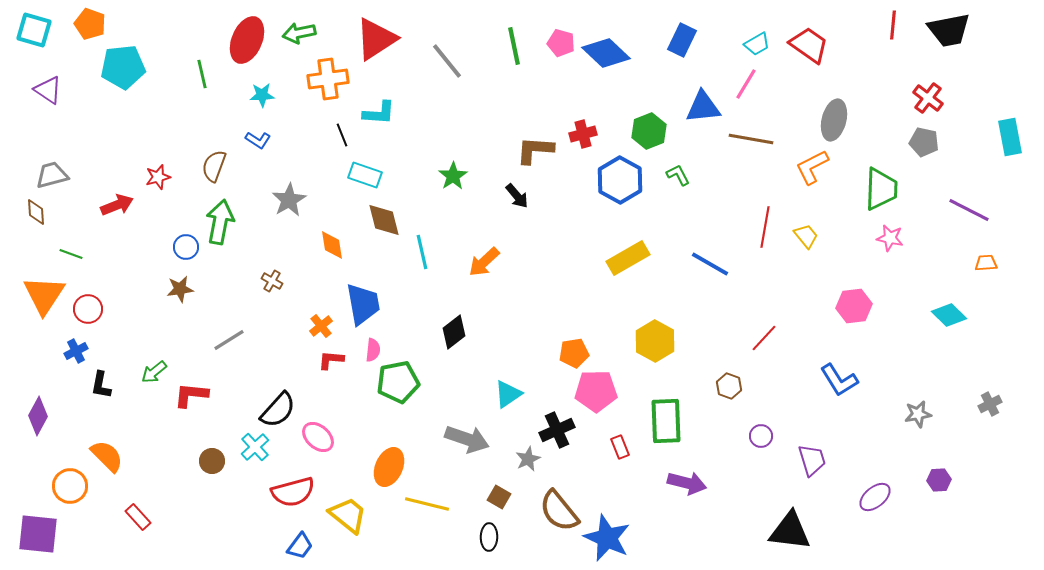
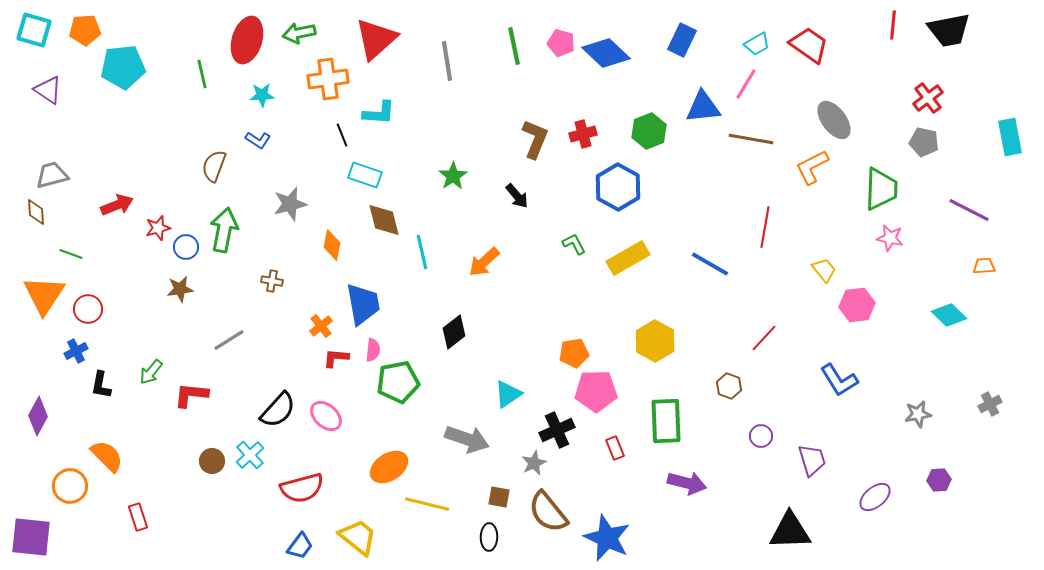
orange pentagon at (90, 24): moved 5 px left, 6 px down; rotated 24 degrees counterclockwise
red triangle at (376, 39): rotated 9 degrees counterclockwise
red ellipse at (247, 40): rotated 6 degrees counterclockwise
gray line at (447, 61): rotated 30 degrees clockwise
red cross at (928, 98): rotated 16 degrees clockwise
gray ellipse at (834, 120): rotated 51 degrees counterclockwise
brown L-shape at (535, 150): moved 11 px up; rotated 108 degrees clockwise
green L-shape at (678, 175): moved 104 px left, 69 px down
red star at (158, 177): moved 51 px down
blue hexagon at (620, 180): moved 2 px left, 7 px down
gray star at (289, 200): moved 1 px right, 4 px down; rotated 16 degrees clockwise
green arrow at (220, 222): moved 4 px right, 8 px down
yellow trapezoid at (806, 236): moved 18 px right, 34 px down
orange diamond at (332, 245): rotated 20 degrees clockwise
orange trapezoid at (986, 263): moved 2 px left, 3 px down
brown cross at (272, 281): rotated 20 degrees counterclockwise
pink hexagon at (854, 306): moved 3 px right, 1 px up
red L-shape at (331, 360): moved 5 px right, 2 px up
green arrow at (154, 372): moved 3 px left; rotated 12 degrees counterclockwise
pink ellipse at (318, 437): moved 8 px right, 21 px up
cyan cross at (255, 447): moved 5 px left, 8 px down
red rectangle at (620, 447): moved 5 px left, 1 px down
gray star at (528, 459): moved 6 px right, 4 px down
orange ellipse at (389, 467): rotated 33 degrees clockwise
red semicircle at (293, 492): moved 9 px right, 4 px up
brown square at (499, 497): rotated 20 degrees counterclockwise
brown semicircle at (559, 511): moved 11 px left, 1 px down
yellow trapezoid at (348, 515): moved 10 px right, 22 px down
red rectangle at (138, 517): rotated 24 degrees clockwise
black triangle at (790, 531): rotated 9 degrees counterclockwise
purple square at (38, 534): moved 7 px left, 3 px down
